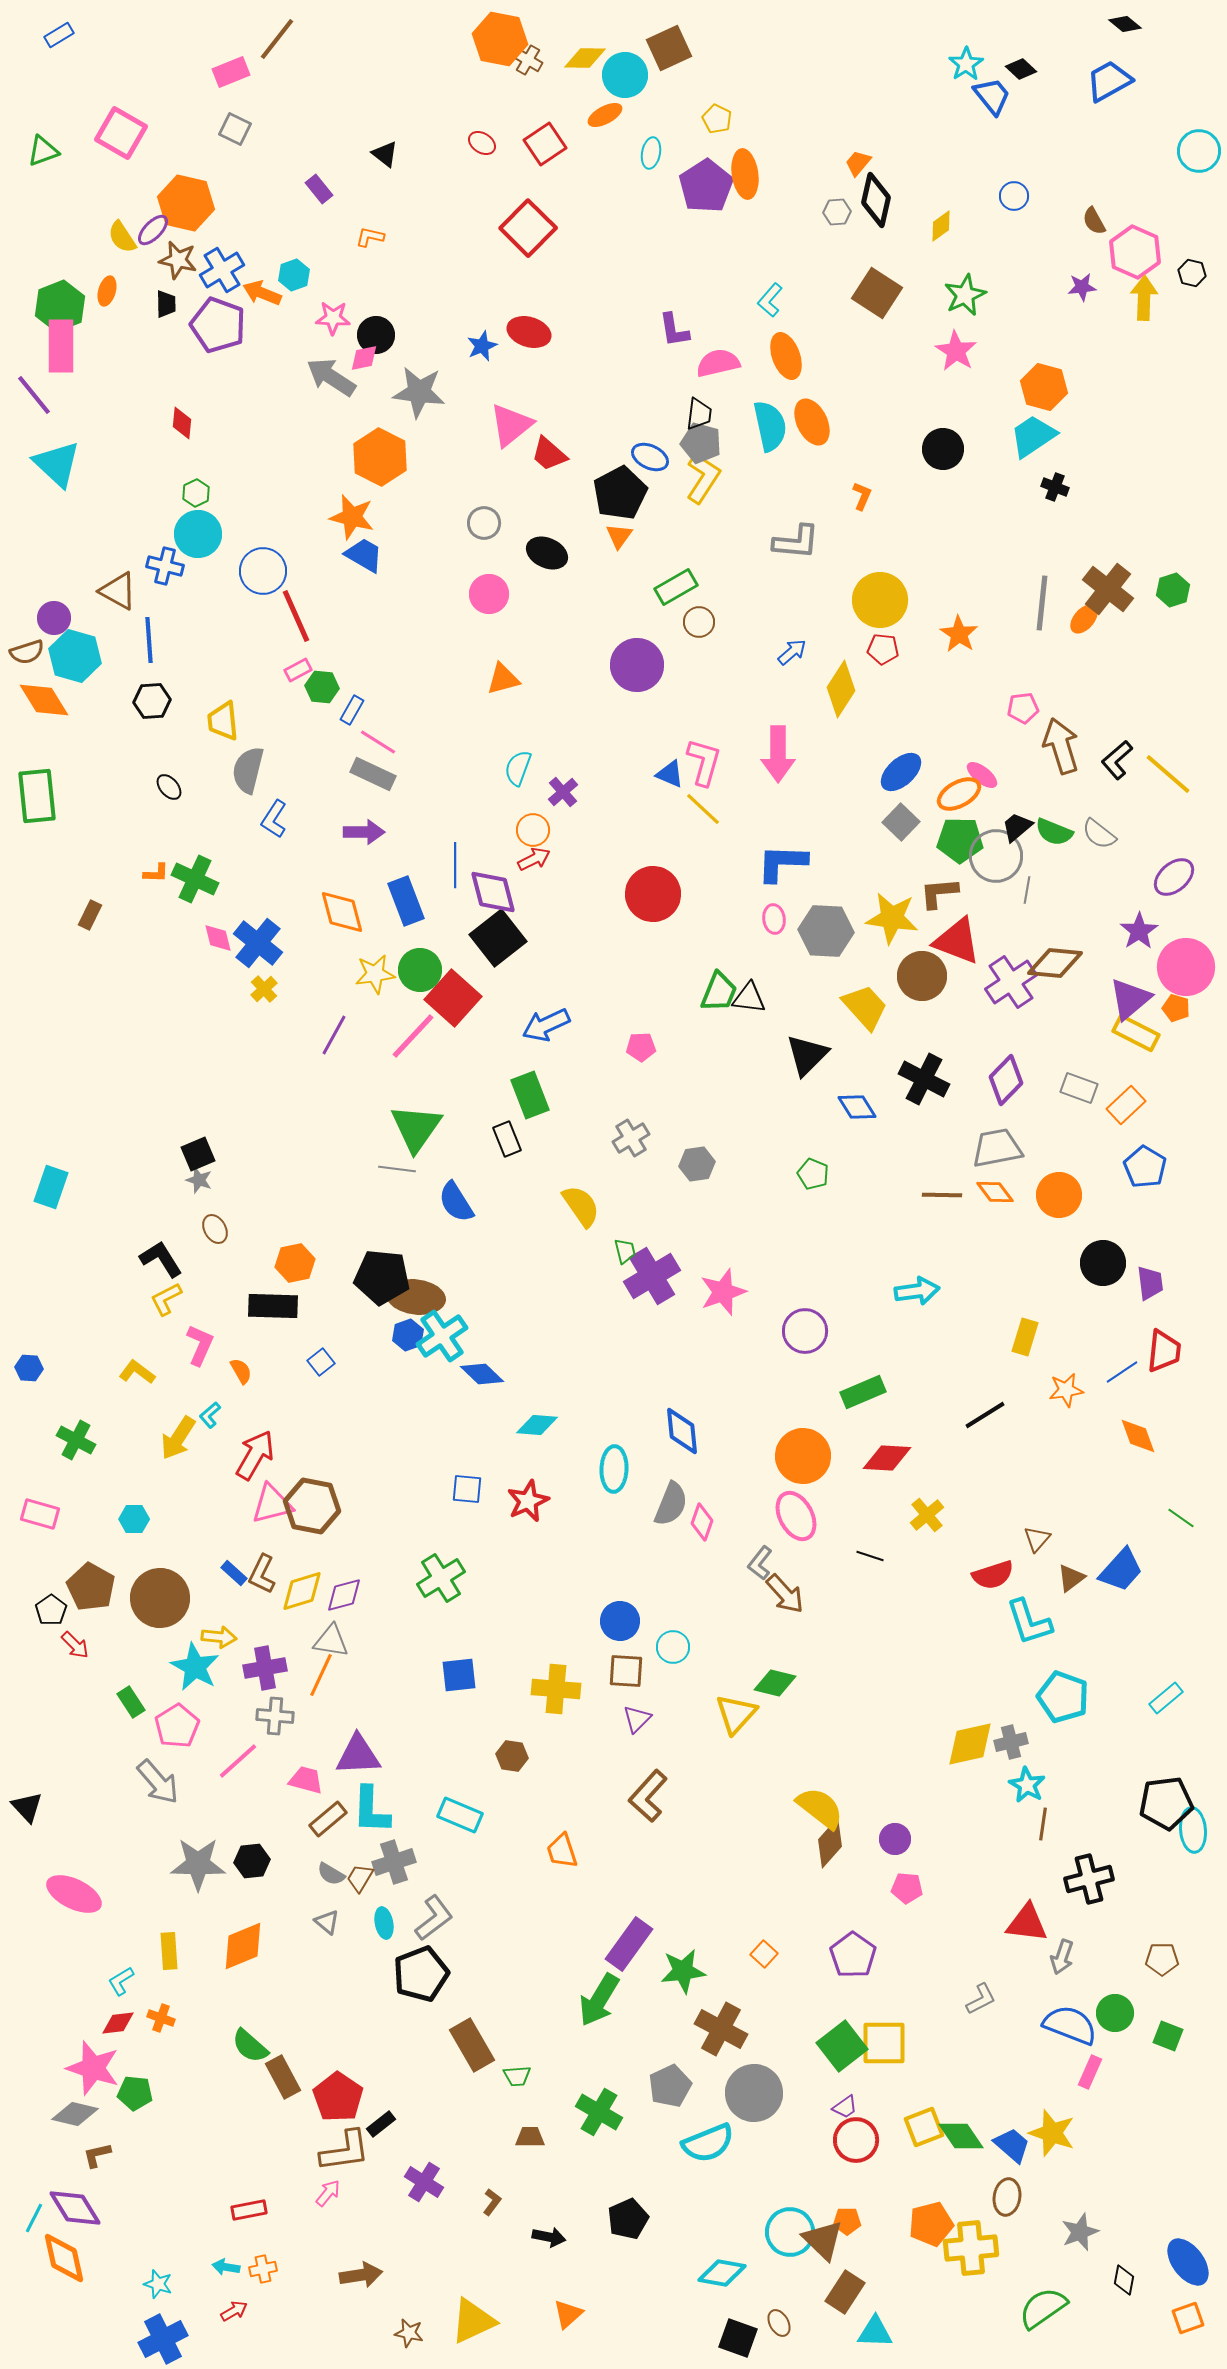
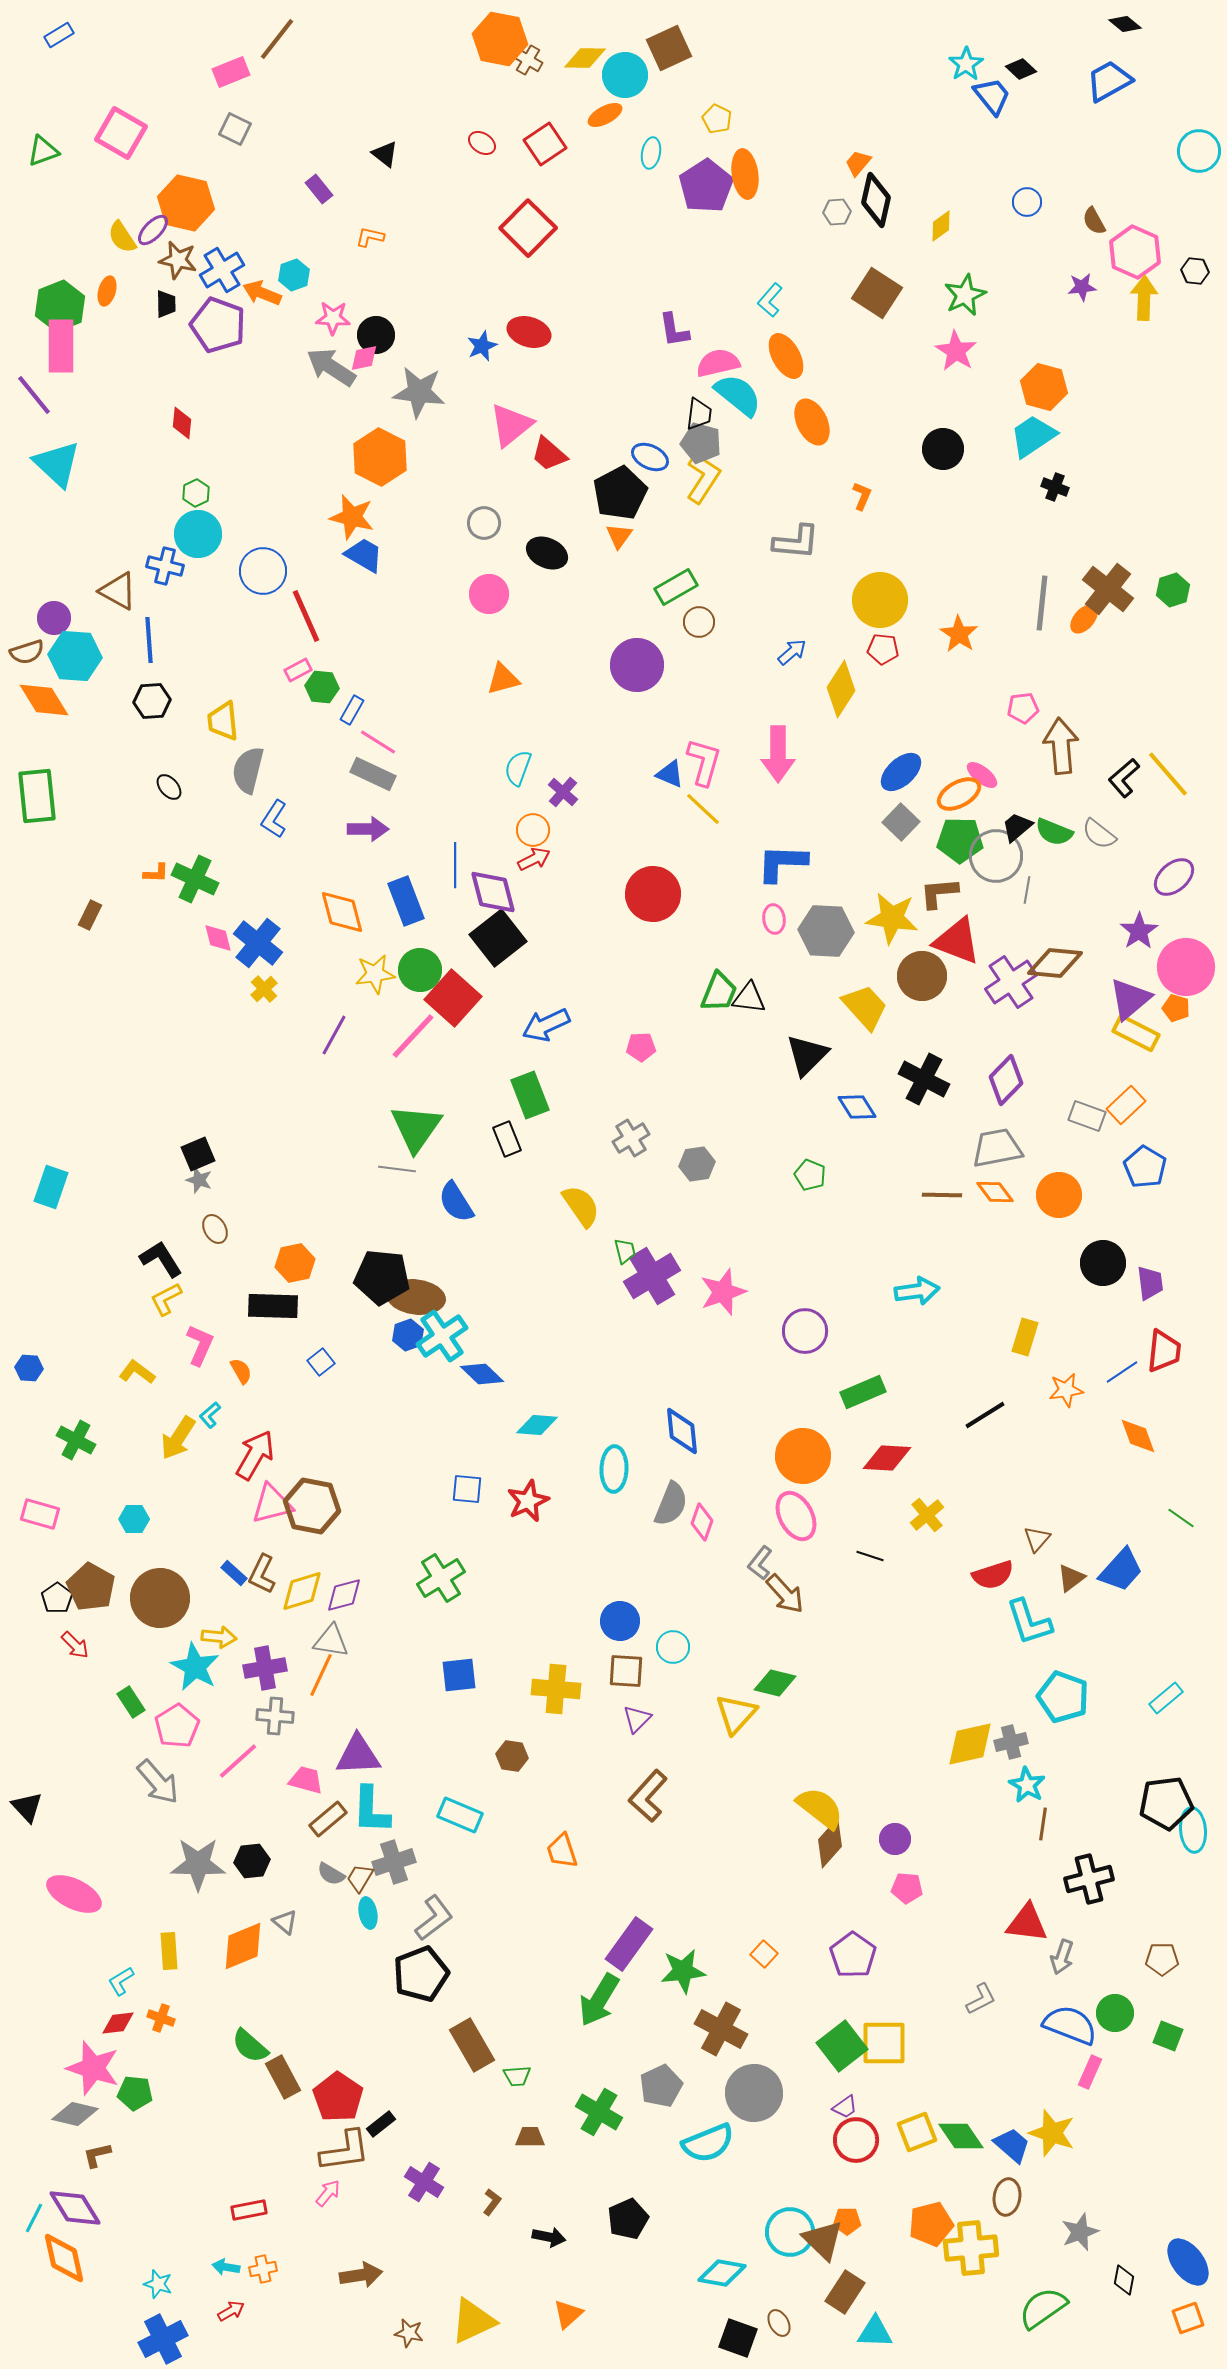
blue circle at (1014, 196): moved 13 px right, 6 px down
black hexagon at (1192, 273): moved 3 px right, 2 px up; rotated 8 degrees counterclockwise
orange ellipse at (786, 356): rotated 9 degrees counterclockwise
gray arrow at (331, 377): moved 10 px up
cyan semicircle at (770, 426): moved 32 px left, 31 px up; rotated 39 degrees counterclockwise
red line at (296, 616): moved 10 px right
cyan hexagon at (75, 656): rotated 12 degrees counterclockwise
brown arrow at (1061, 746): rotated 12 degrees clockwise
black L-shape at (1117, 760): moved 7 px right, 18 px down
yellow line at (1168, 774): rotated 8 degrees clockwise
purple cross at (563, 792): rotated 8 degrees counterclockwise
purple arrow at (364, 832): moved 4 px right, 3 px up
gray rectangle at (1079, 1088): moved 8 px right, 28 px down
green pentagon at (813, 1174): moved 3 px left, 1 px down
black pentagon at (51, 1610): moved 6 px right, 12 px up
gray triangle at (327, 1922): moved 42 px left
cyan ellipse at (384, 1923): moved 16 px left, 10 px up
gray pentagon at (670, 2086): moved 9 px left
yellow square at (924, 2127): moved 7 px left, 5 px down
red arrow at (234, 2311): moved 3 px left
